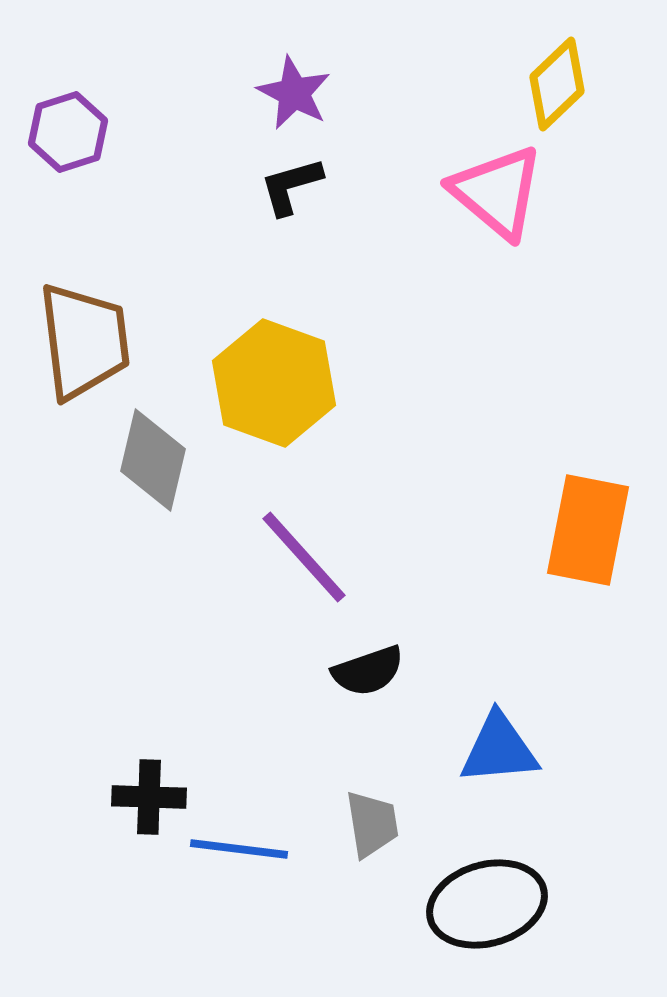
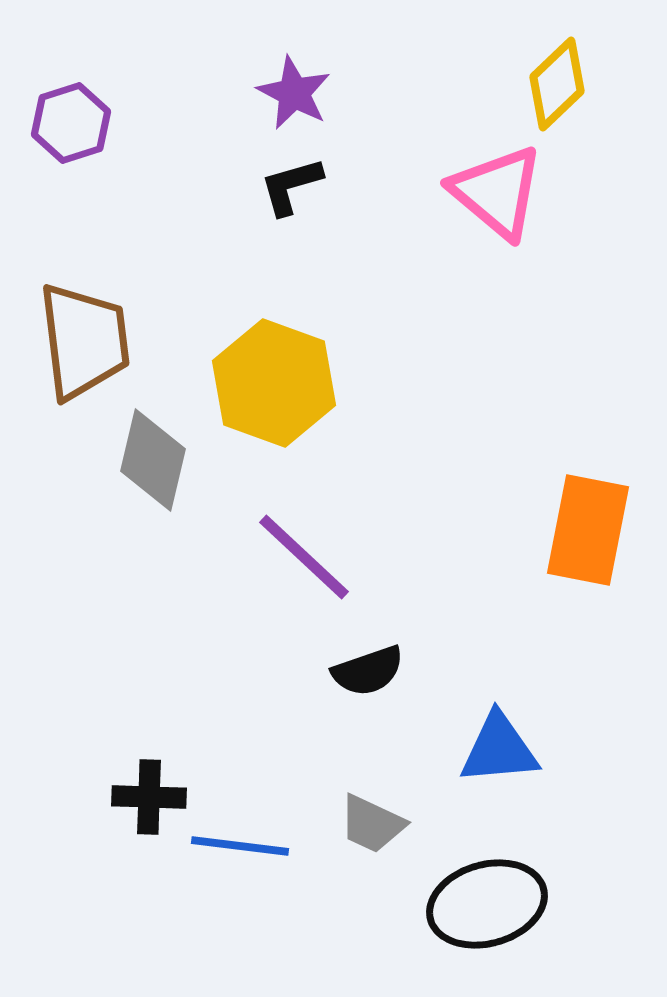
purple hexagon: moved 3 px right, 9 px up
purple line: rotated 5 degrees counterclockwise
gray trapezoid: rotated 124 degrees clockwise
blue line: moved 1 px right, 3 px up
